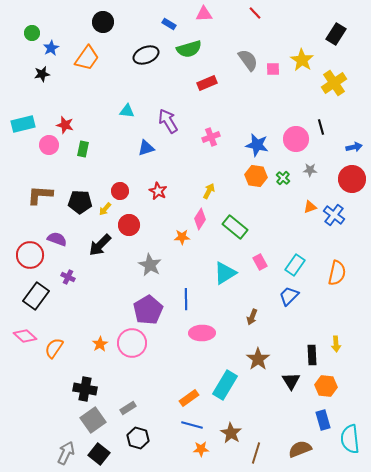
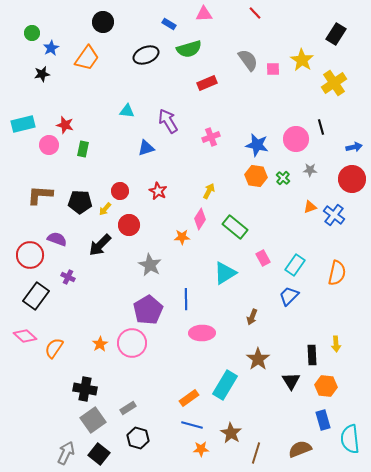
pink rectangle at (260, 262): moved 3 px right, 4 px up
